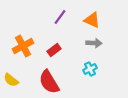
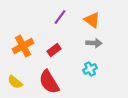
orange triangle: rotated 12 degrees clockwise
yellow semicircle: moved 4 px right, 2 px down
